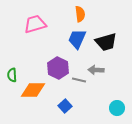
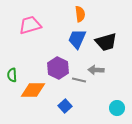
pink trapezoid: moved 5 px left, 1 px down
